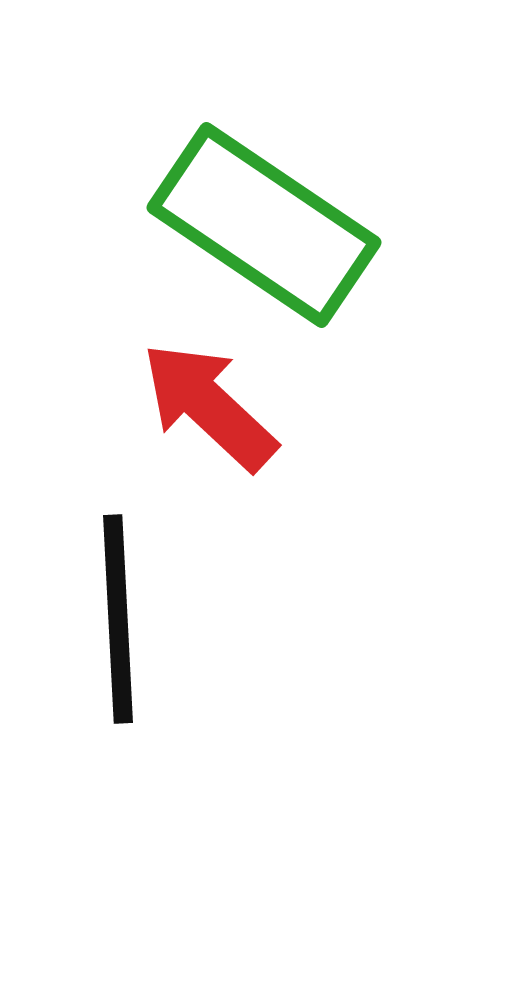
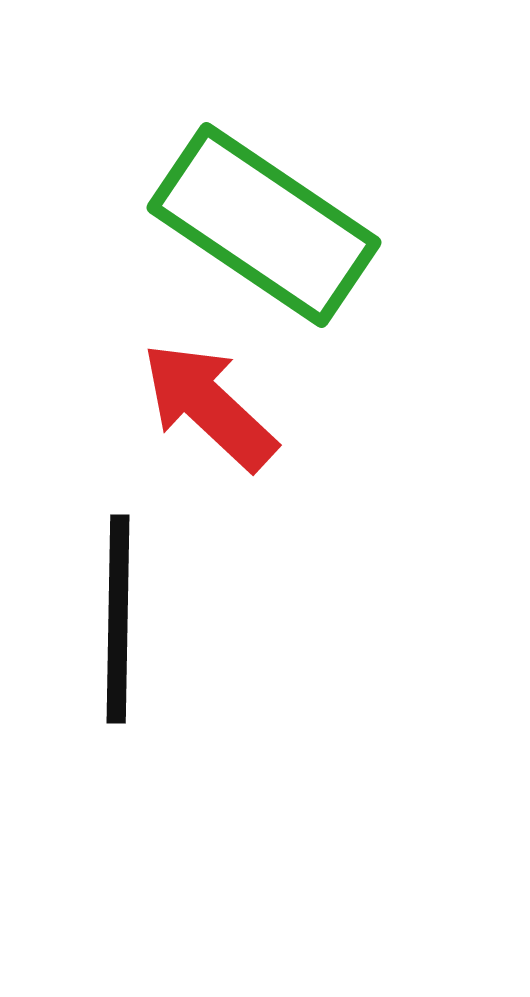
black line: rotated 4 degrees clockwise
